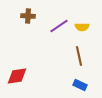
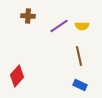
yellow semicircle: moved 1 px up
red diamond: rotated 40 degrees counterclockwise
